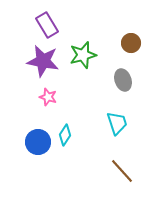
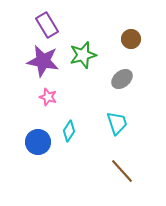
brown circle: moved 4 px up
gray ellipse: moved 1 px left, 1 px up; rotated 70 degrees clockwise
cyan diamond: moved 4 px right, 4 px up
